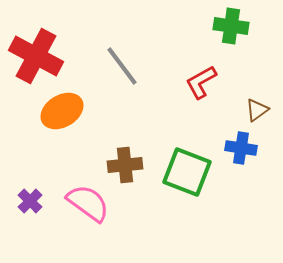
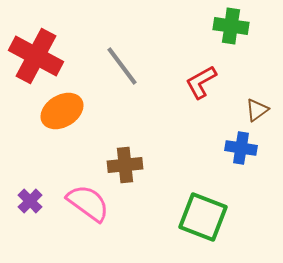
green square: moved 16 px right, 45 px down
